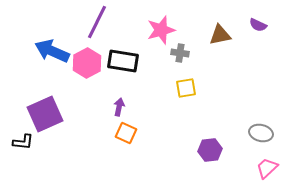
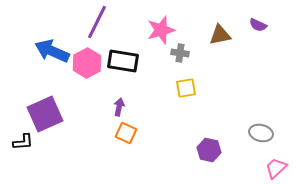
black L-shape: rotated 10 degrees counterclockwise
purple hexagon: moved 1 px left; rotated 20 degrees clockwise
pink trapezoid: moved 9 px right
